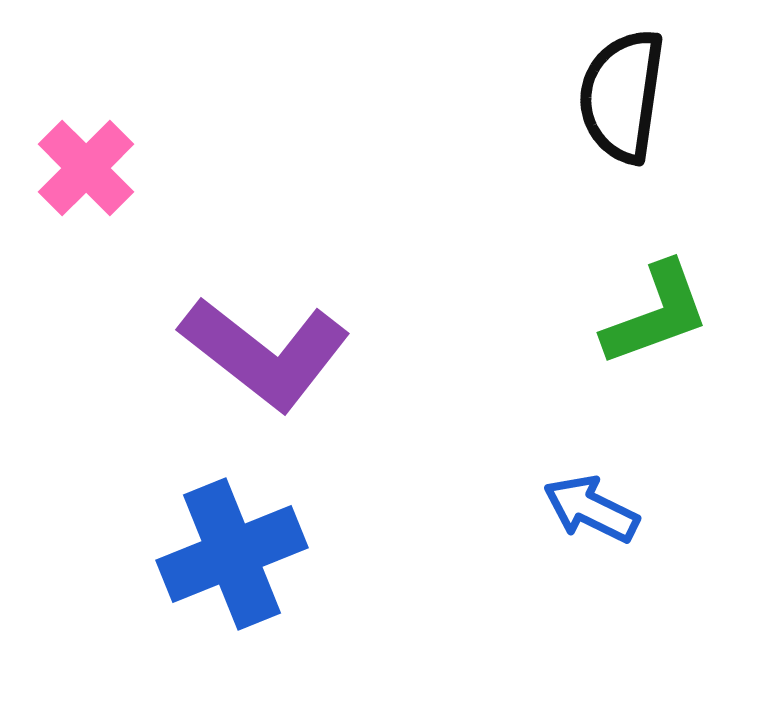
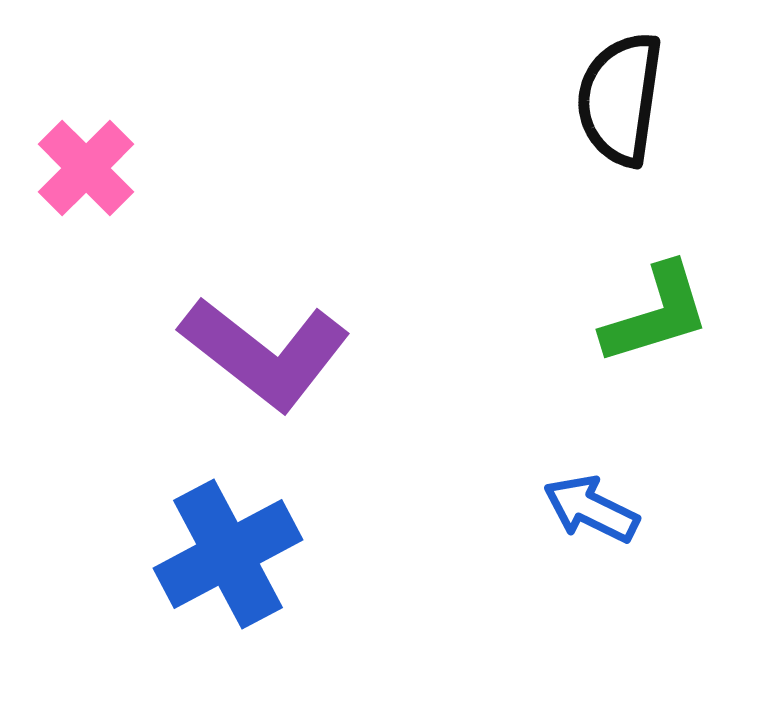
black semicircle: moved 2 px left, 3 px down
green L-shape: rotated 3 degrees clockwise
blue cross: moved 4 px left; rotated 6 degrees counterclockwise
